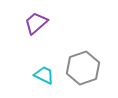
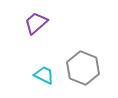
gray hexagon: rotated 20 degrees counterclockwise
